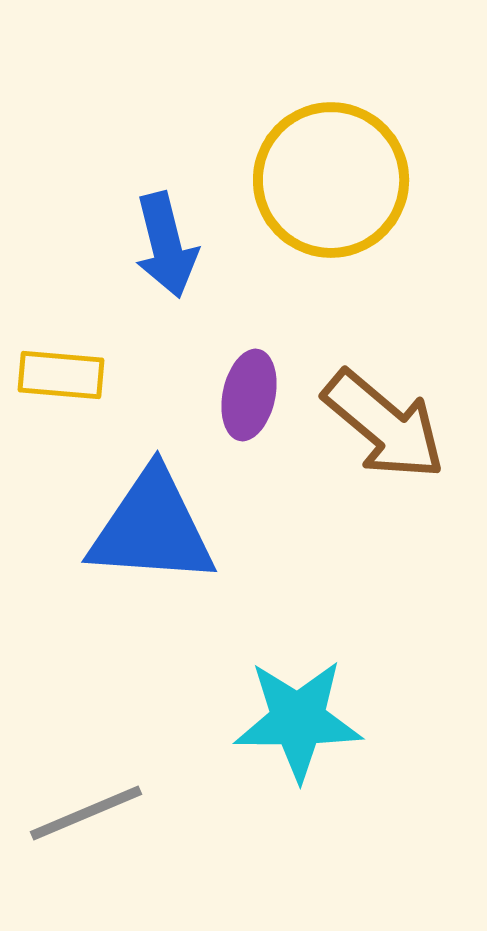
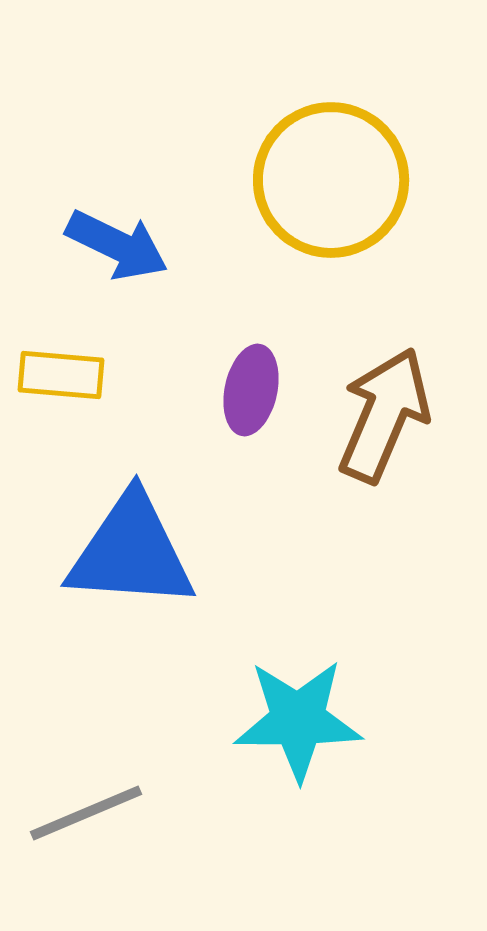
blue arrow: moved 49 px left; rotated 50 degrees counterclockwise
purple ellipse: moved 2 px right, 5 px up
brown arrow: moved 10 px up; rotated 107 degrees counterclockwise
blue triangle: moved 21 px left, 24 px down
